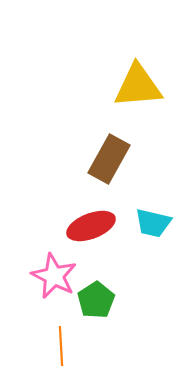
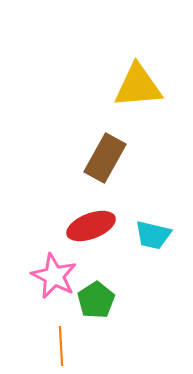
brown rectangle: moved 4 px left, 1 px up
cyan trapezoid: moved 12 px down
